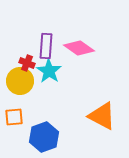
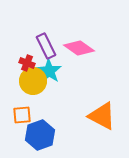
purple rectangle: rotated 30 degrees counterclockwise
yellow circle: moved 13 px right
orange square: moved 8 px right, 2 px up
blue hexagon: moved 4 px left, 2 px up
